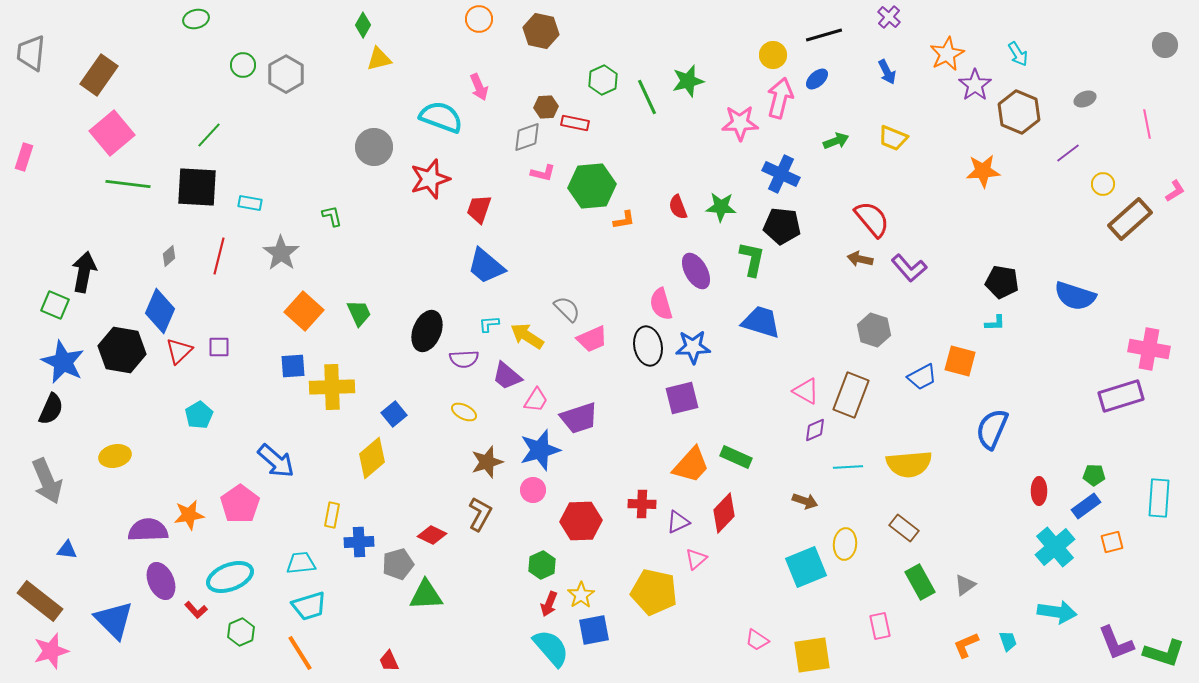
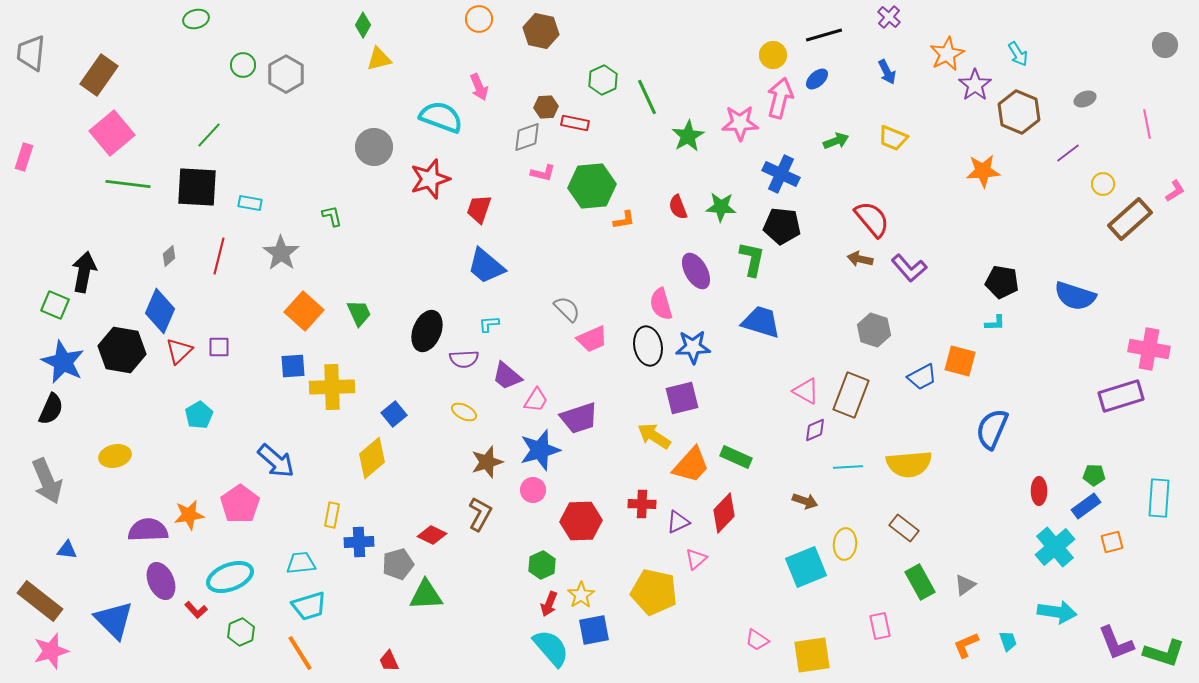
green star at (688, 81): moved 55 px down; rotated 16 degrees counterclockwise
yellow arrow at (527, 336): moved 127 px right, 100 px down
